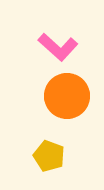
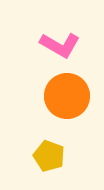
pink L-shape: moved 2 px right, 2 px up; rotated 12 degrees counterclockwise
